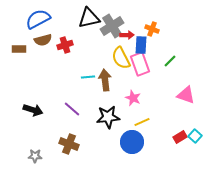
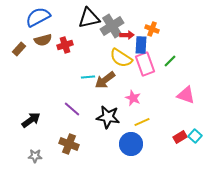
blue semicircle: moved 2 px up
brown rectangle: rotated 48 degrees counterclockwise
yellow semicircle: rotated 30 degrees counterclockwise
pink rectangle: moved 5 px right
brown arrow: rotated 120 degrees counterclockwise
black arrow: moved 2 px left, 10 px down; rotated 54 degrees counterclockwise
black star: rotated 15 degrees clockwise
blue circle: moved 1 px left, 2 px down
